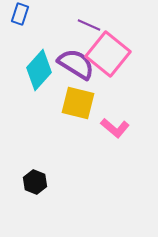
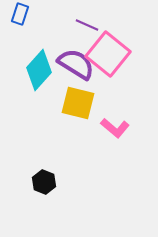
purple line: moved 2 px left
black hexagon: moved 9 px right
